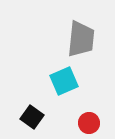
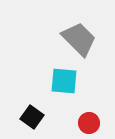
gray trapezoid: moved 2 px left; rotated 51 degrees counterclockwise
cyan square: rotated 28 degrees clockwise
